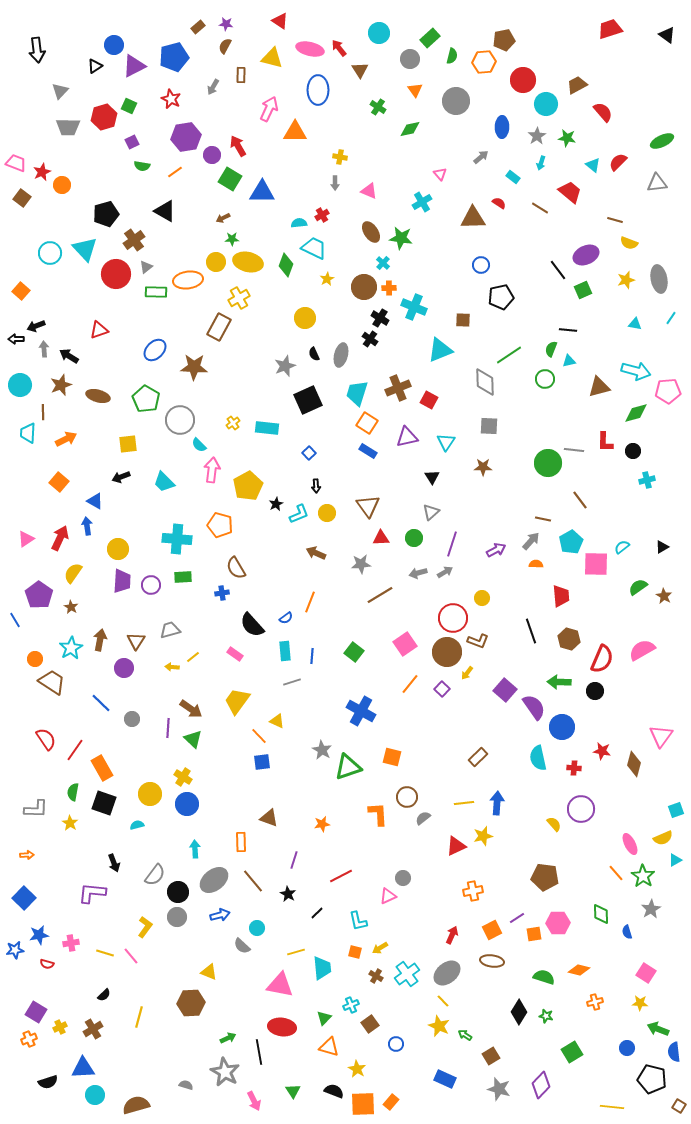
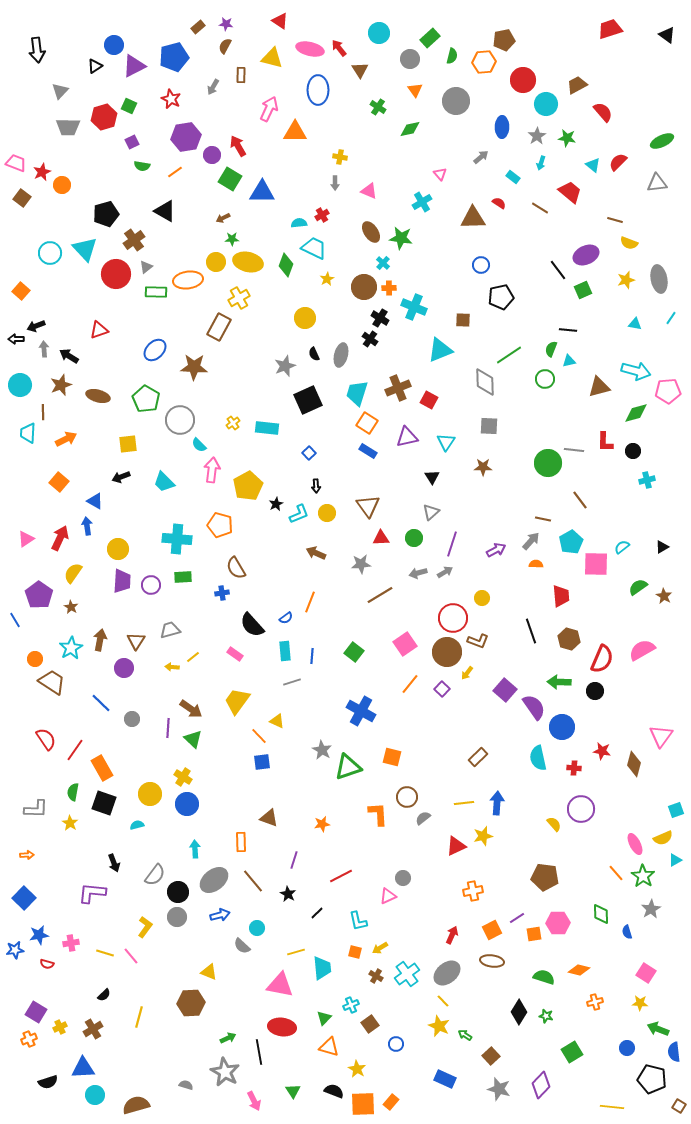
pink ellipse at (630, 844): moved 5 px right
brown square at (491, 1056): rotated 12 degrees counterclockwise
